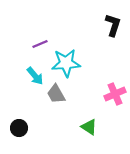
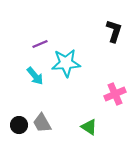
black L-shape: moved 1 px right, 6 px down
gray trapezoid: moved 14 px left, 29 px down
black circle: moved 3 px up
